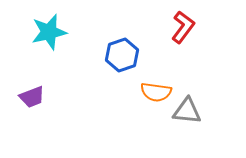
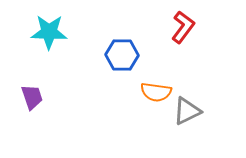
cyan star: rotated 15 degrees clockwise
blue hexagon: rotated 20 degrees clockwise
purple trapezoid: rotated 88 degrees counterclockwise
gray triangle: rotated 32 degrees counterclockwise
